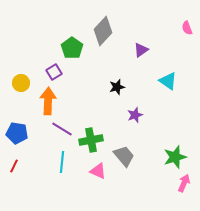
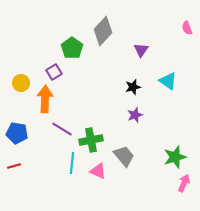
purple triangle: rotated 21 degrees counterclockwise
black star: moved 16 px right
orange arrow: moved 3 px left, 2 px up
cyan line: moved 10 px right, 1 px down
red line: rotated 48 degrees clockwise
